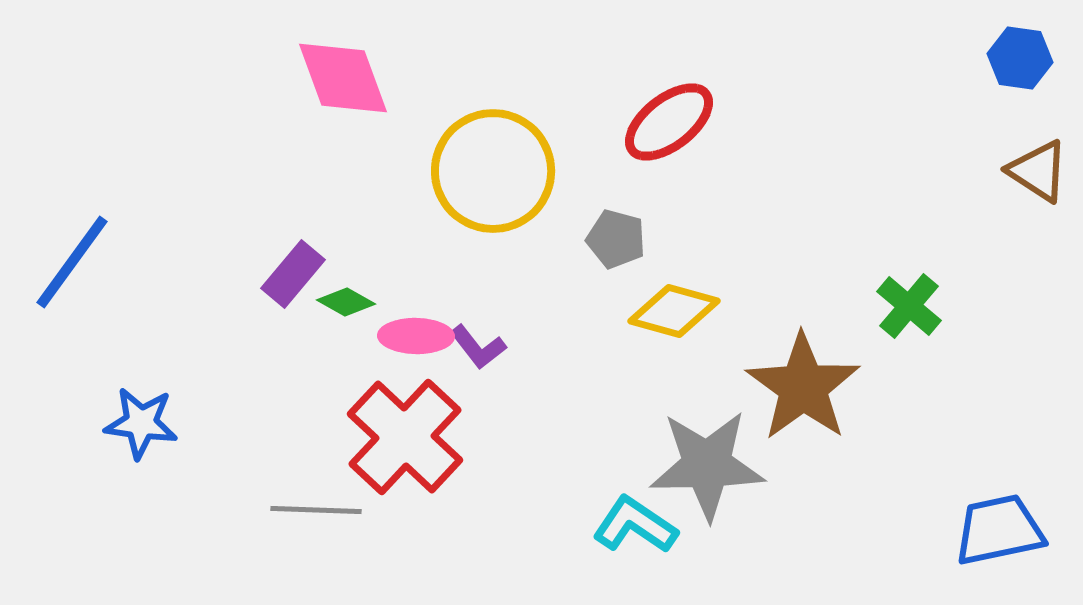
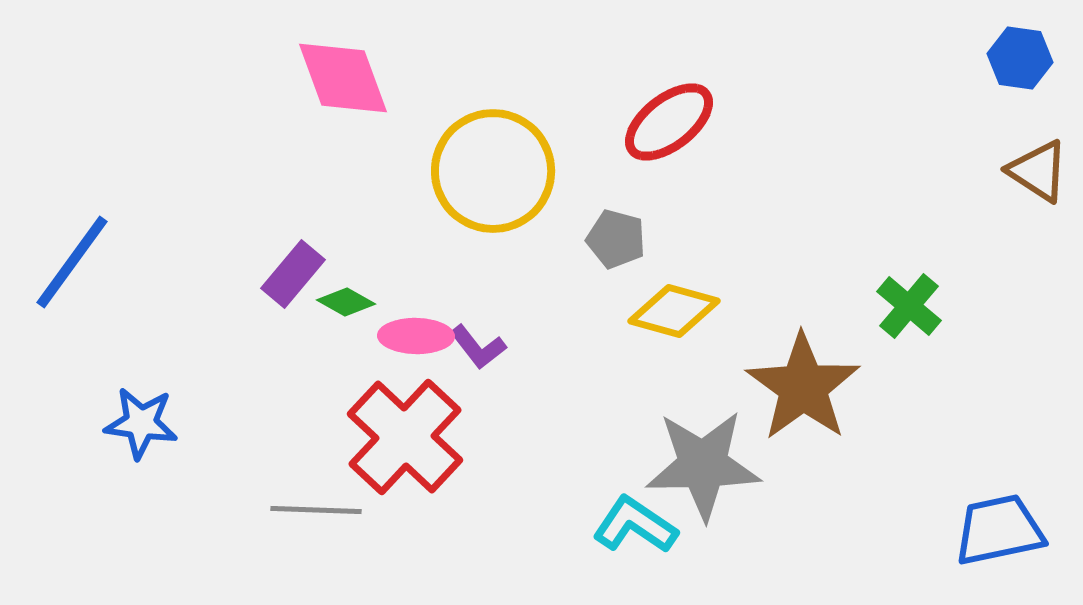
gray star: moved 4 px left
